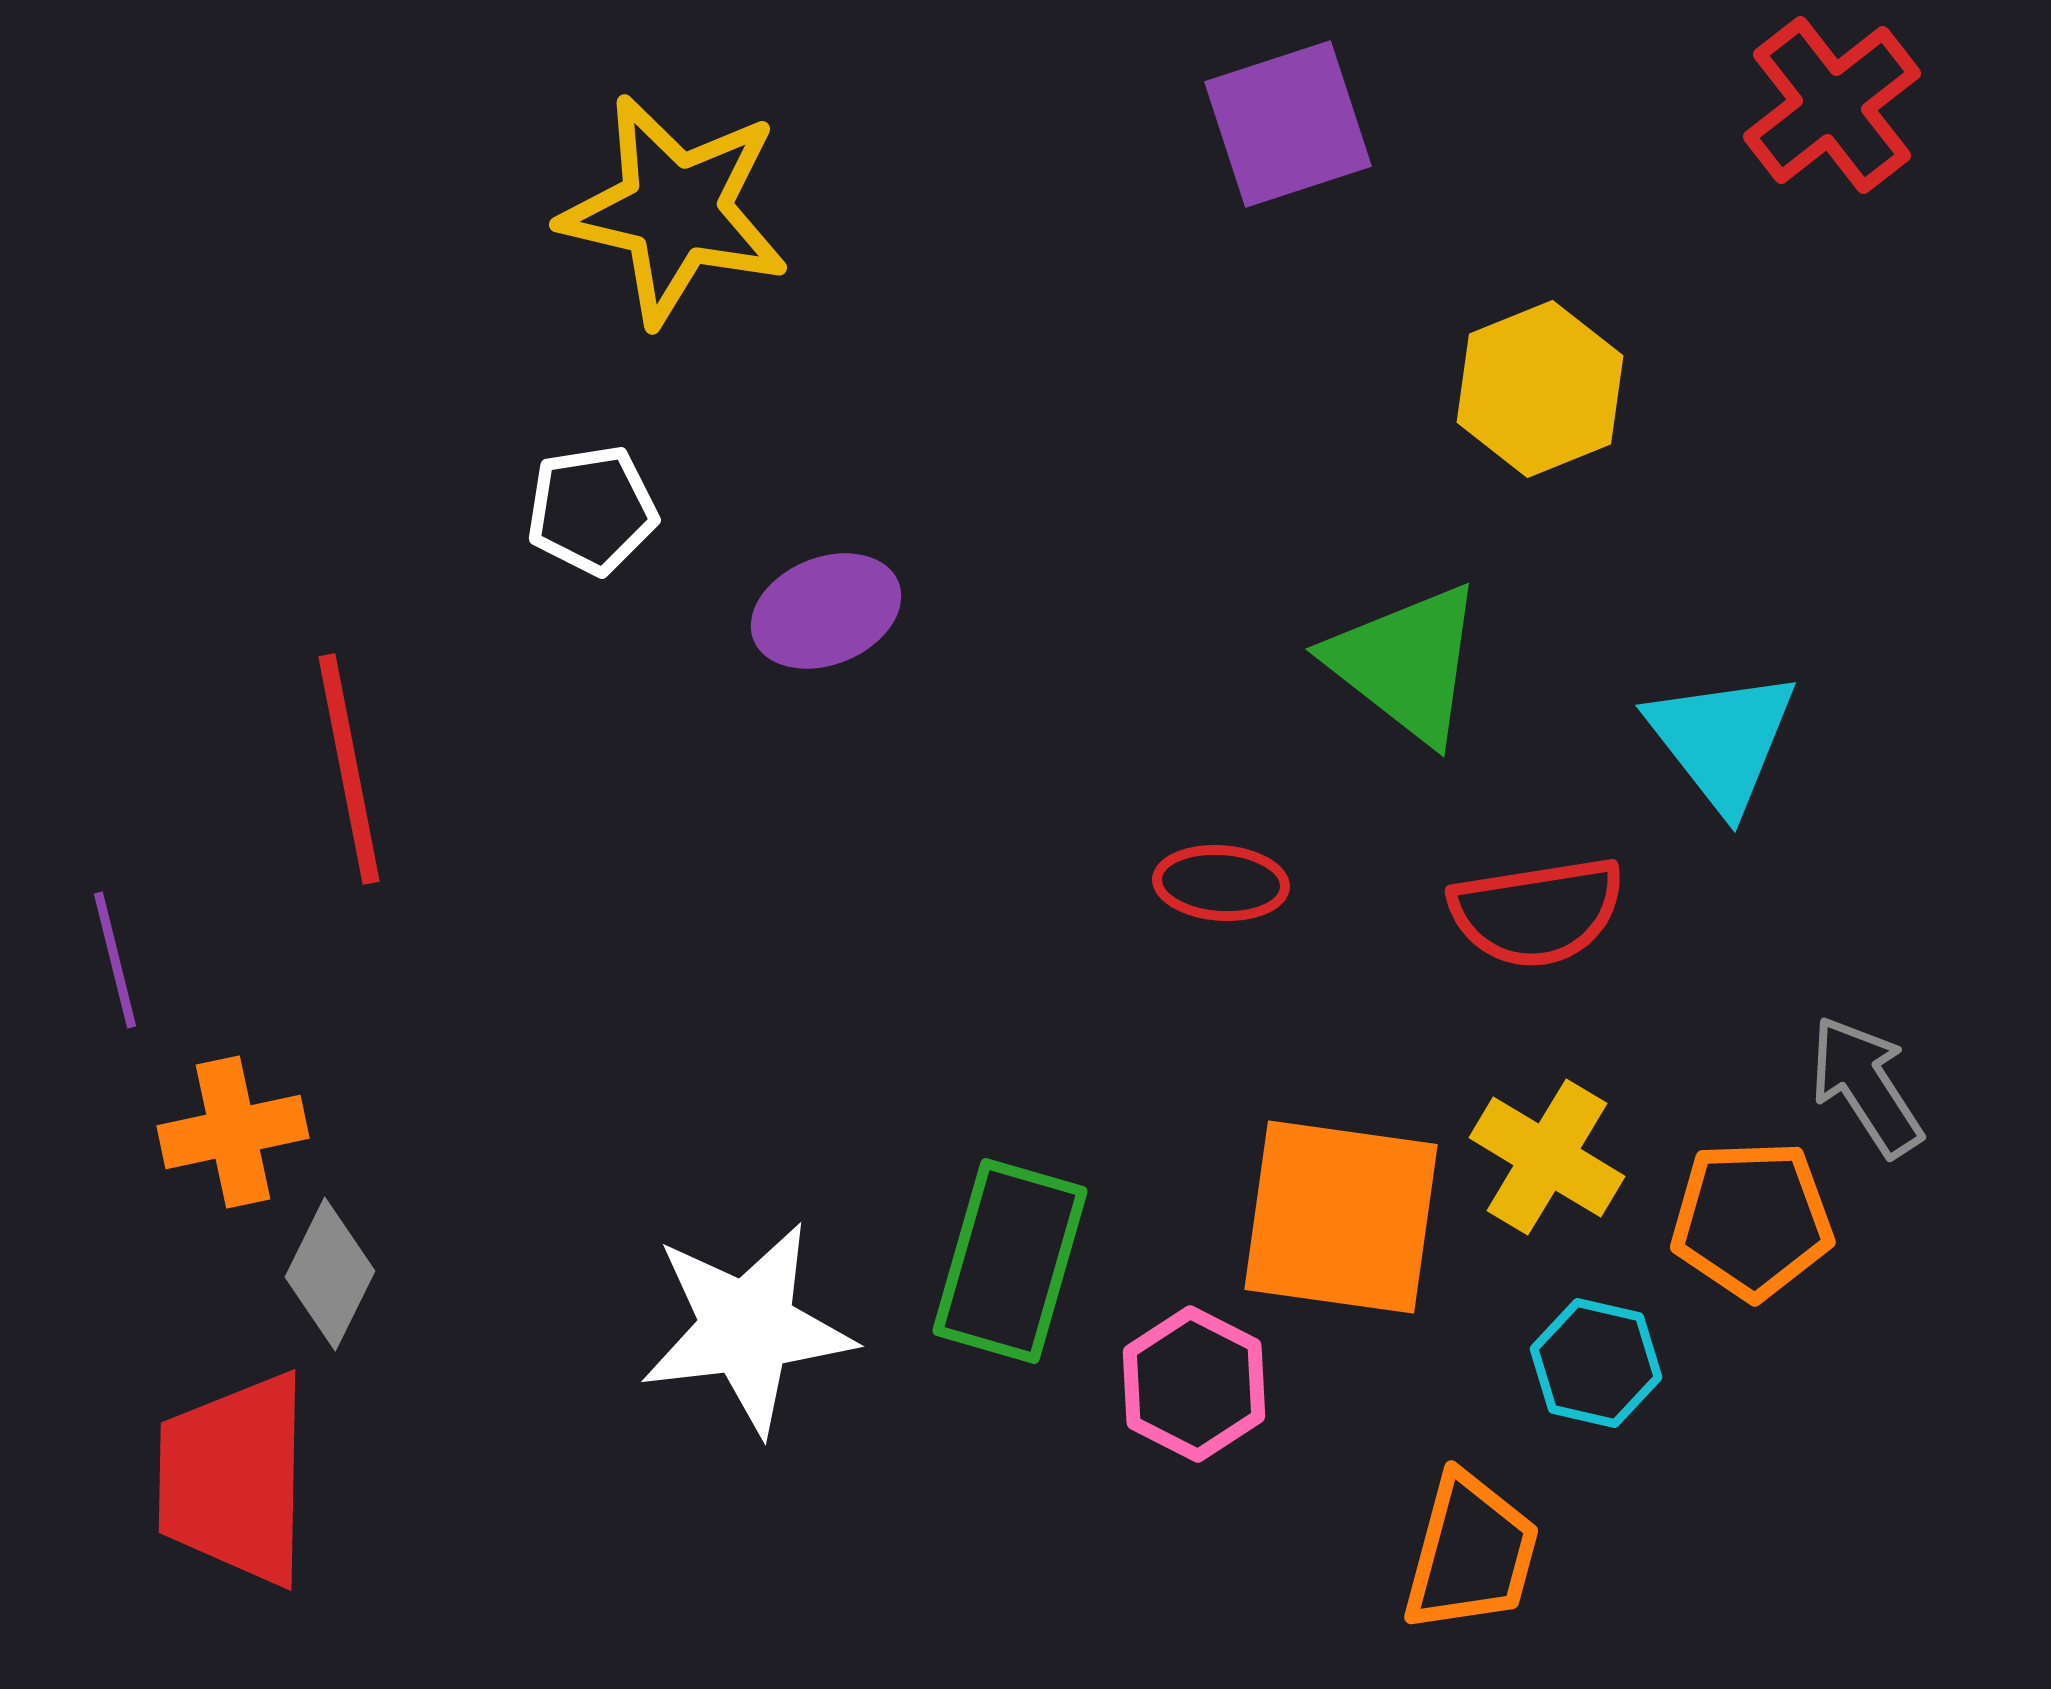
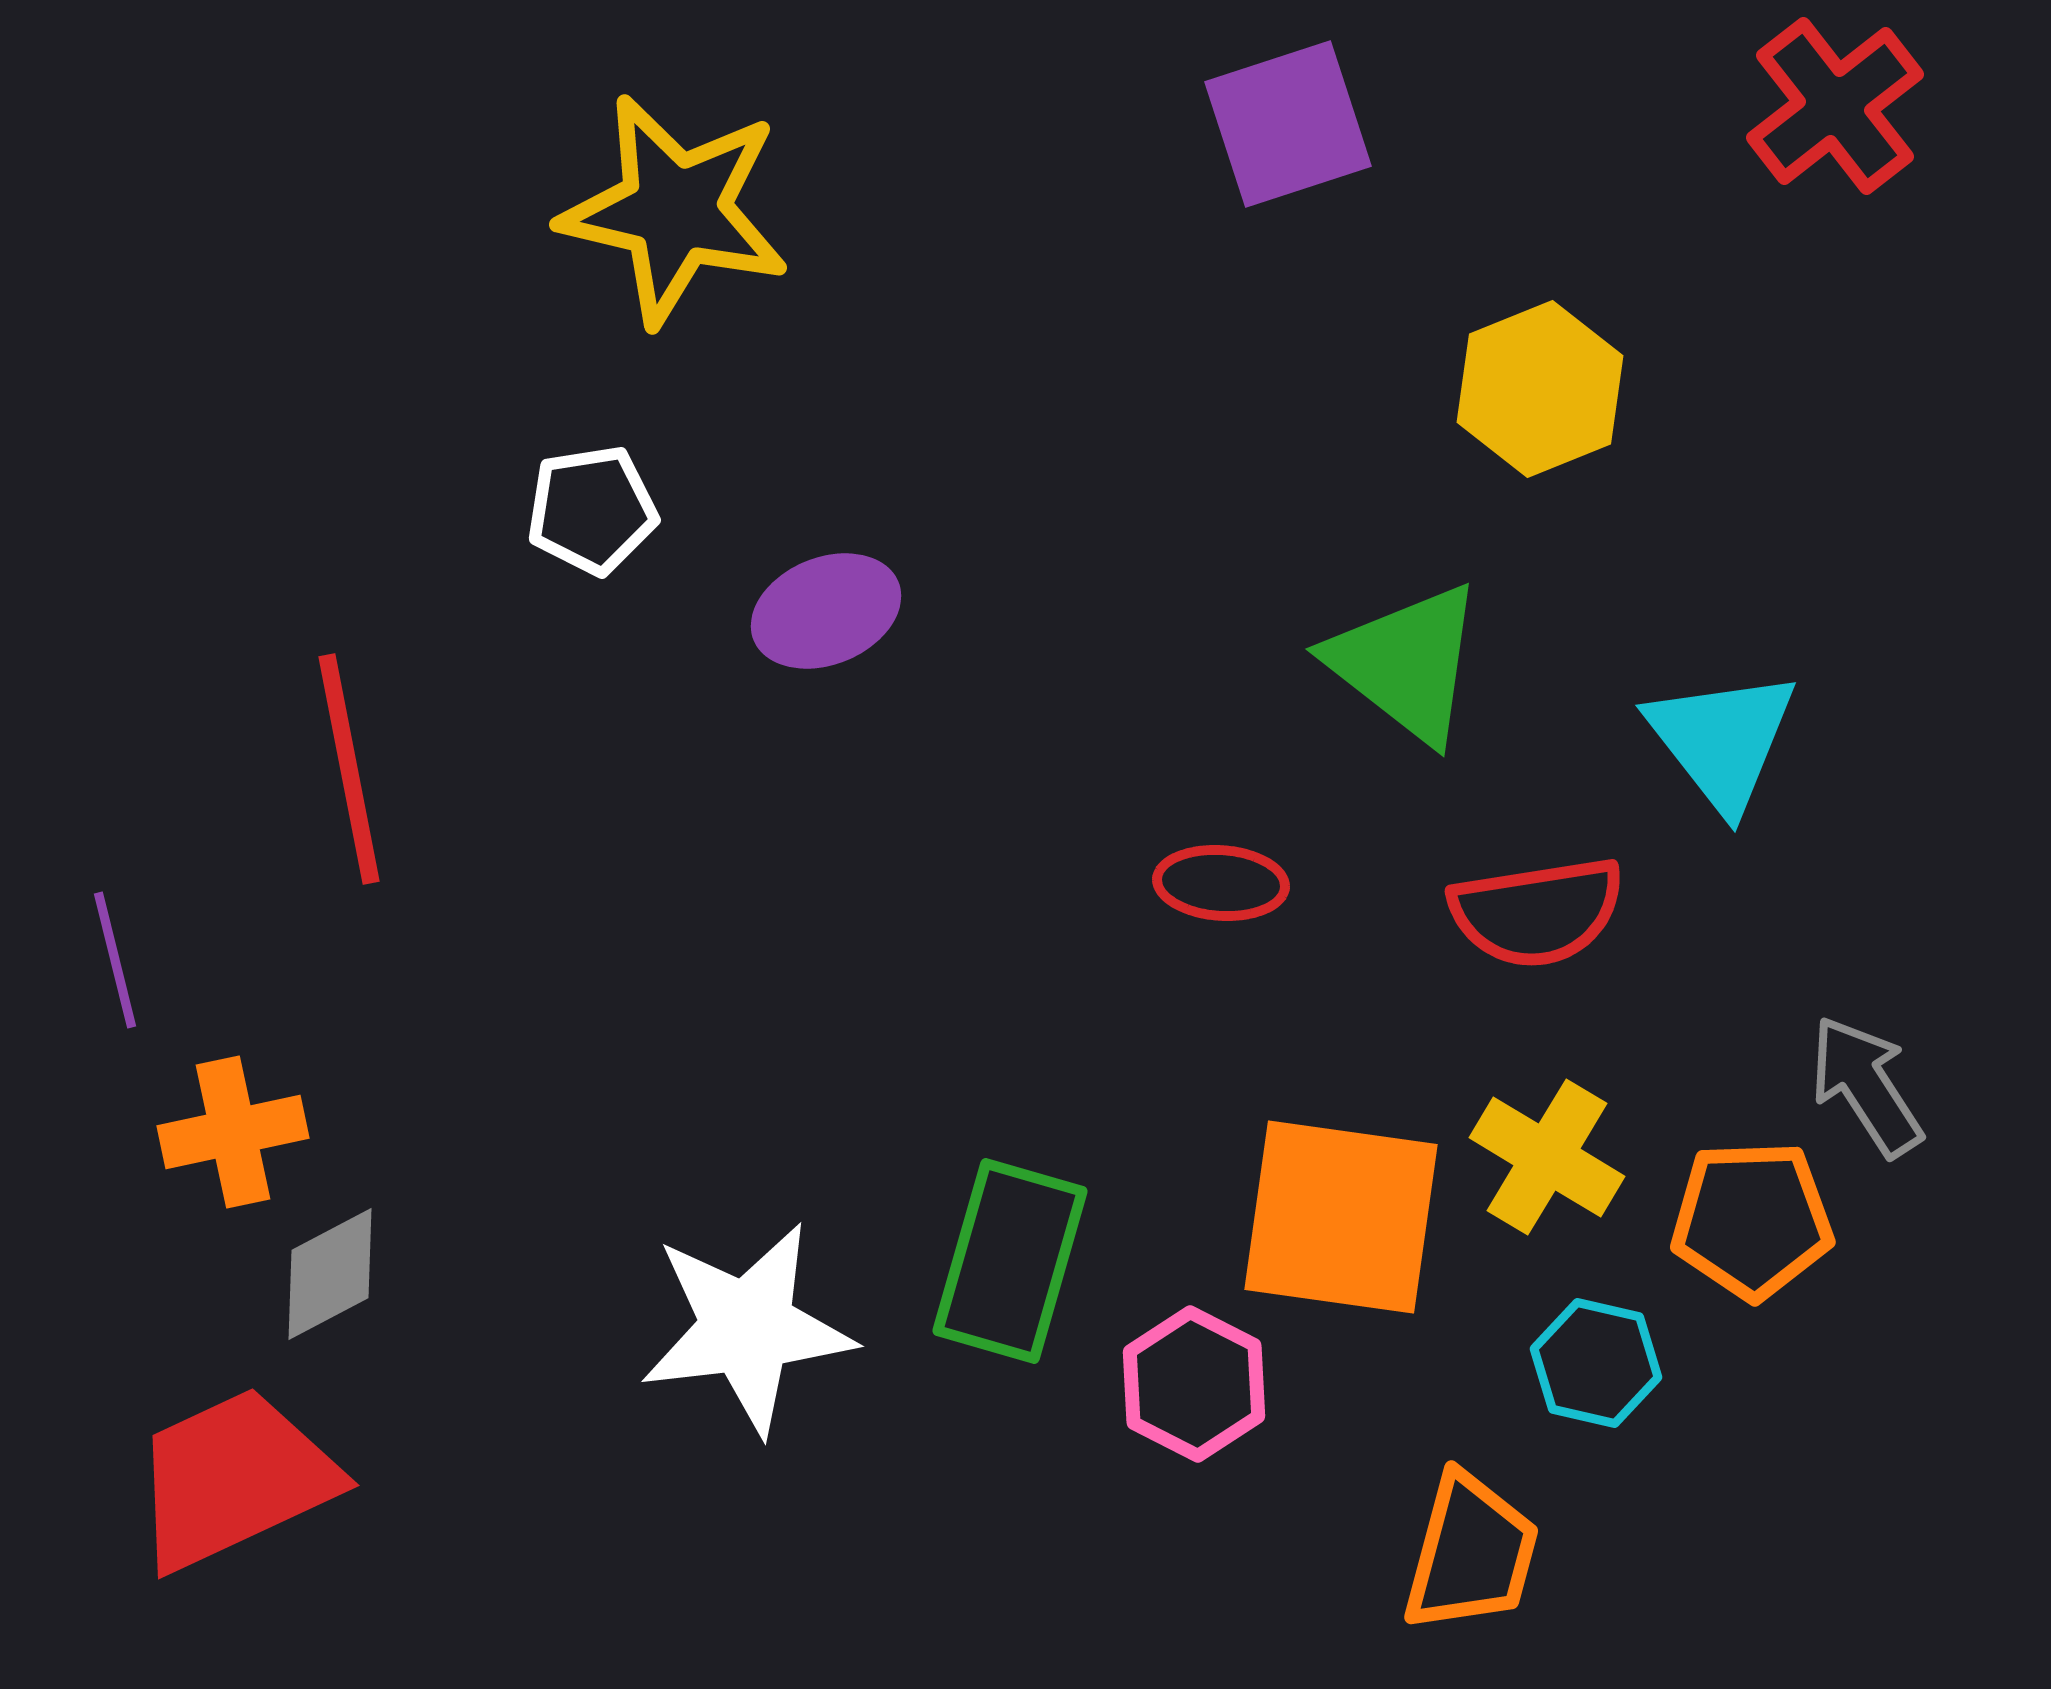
red cross: moved 3 px right, 1 px down
gray diamond: rotated 36 degrees clockwise
red trapezoid: rotated 64 degrees clockwise
